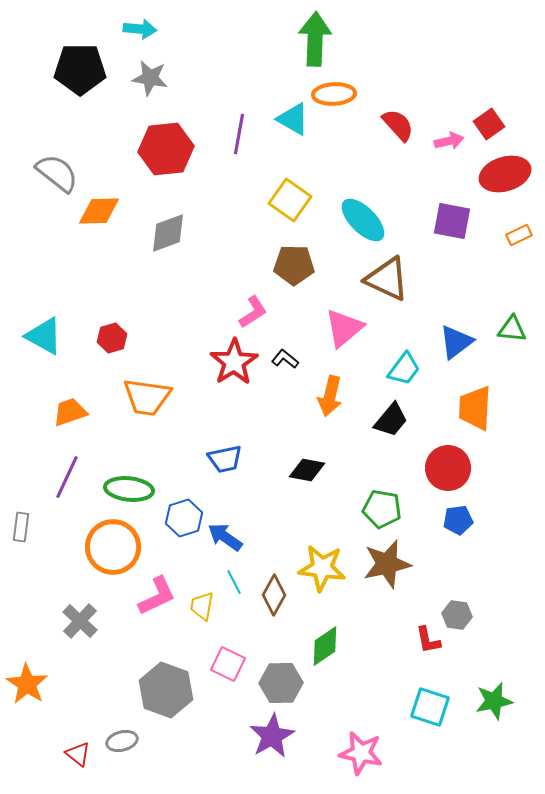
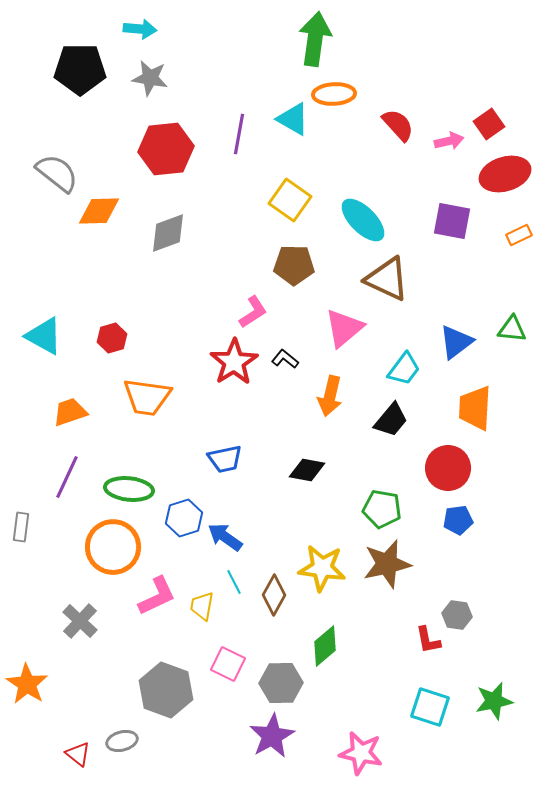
green arrow at (315, 39): rotated 6 degrees clockwise
green diamond at (325, 646): rotated 6 degrees counterclockwise
